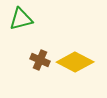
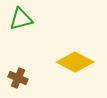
brown cross: moved 22 px left, 18 px down
